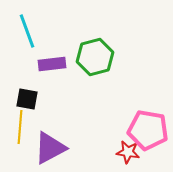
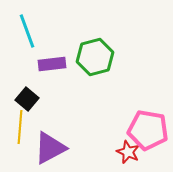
black square: rotated 30 degrees clockwise
red star: rotated 15 degrees clockwise
